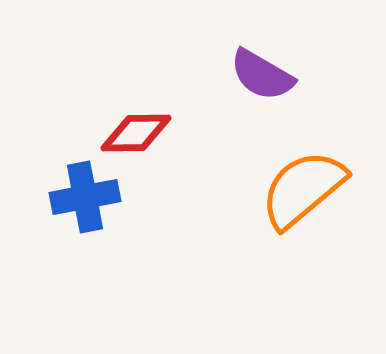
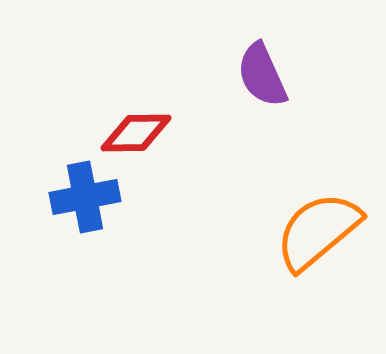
purple semicircle: rotated 36 degrees clockwise
orange semicircle: moved 15 px right, 42 px down
